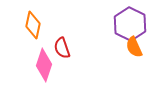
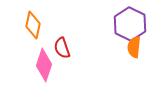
orange semicircle: rotated 30 degrees clockwise
